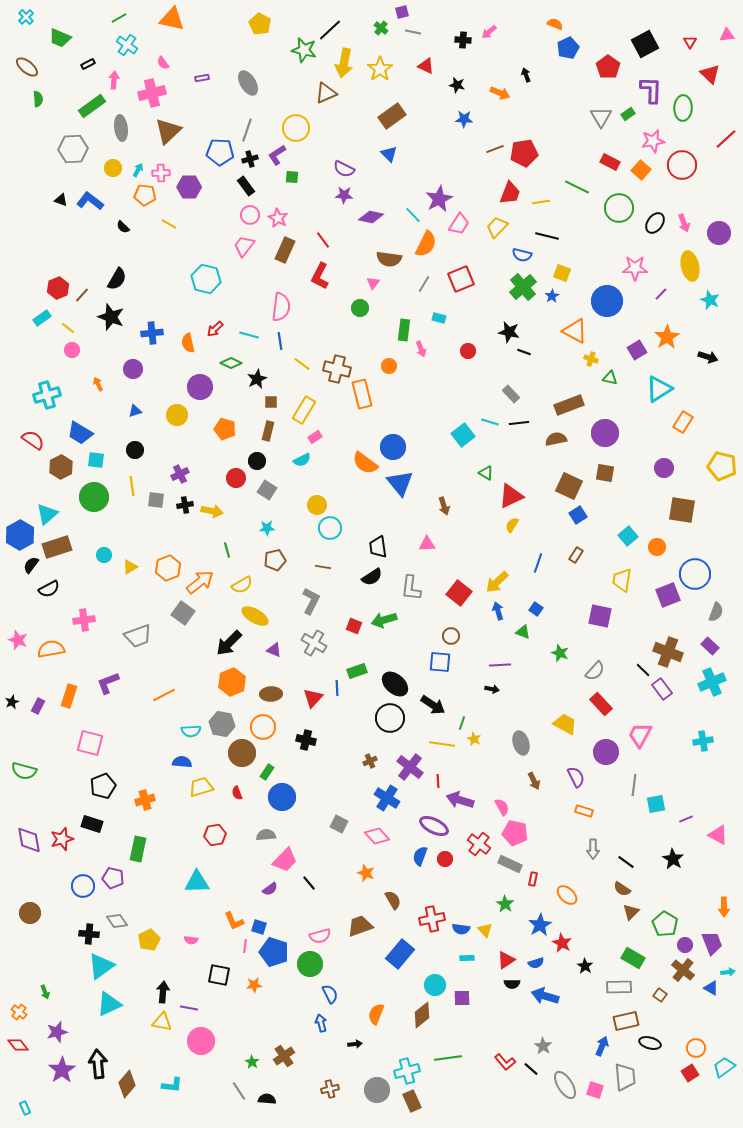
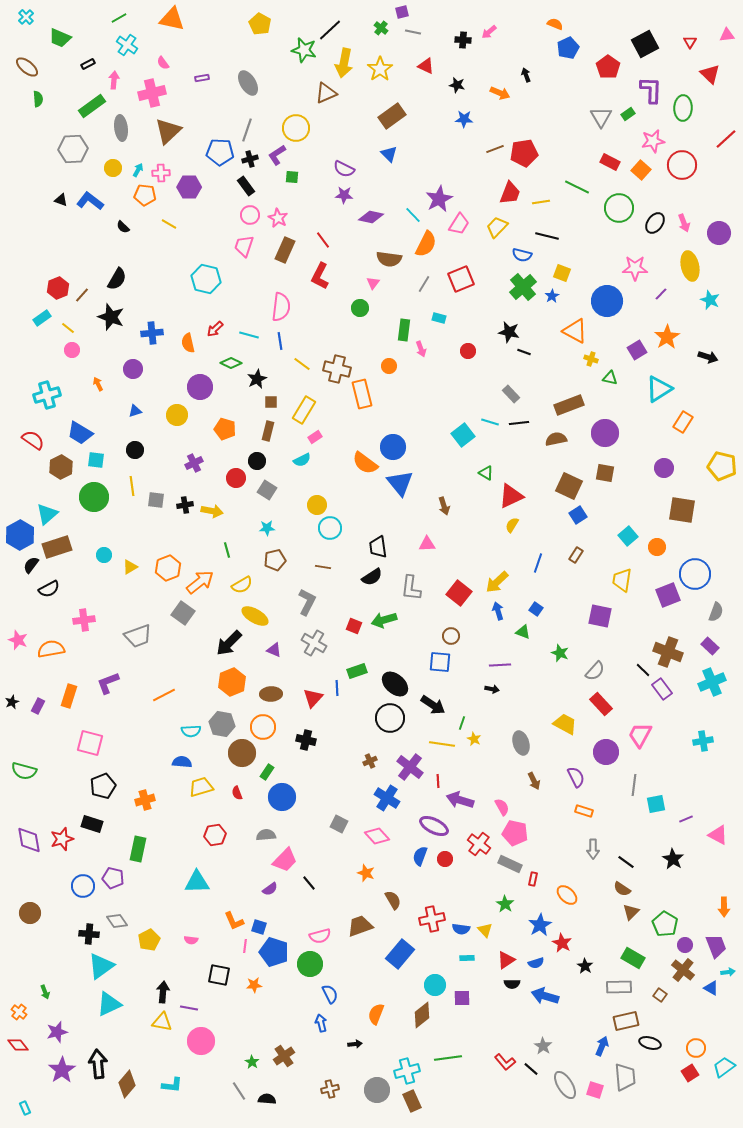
pink trapezoid at (244, 246): rotated 20 degrees counterclockwise
purple cross at (180, 474): moved 14 px right, 11 px up
gray L-shape at (311, 601): moved 4 px left, 1 px down
purple trapezoid at (712, 943): moved 4 px right, 3 px down
